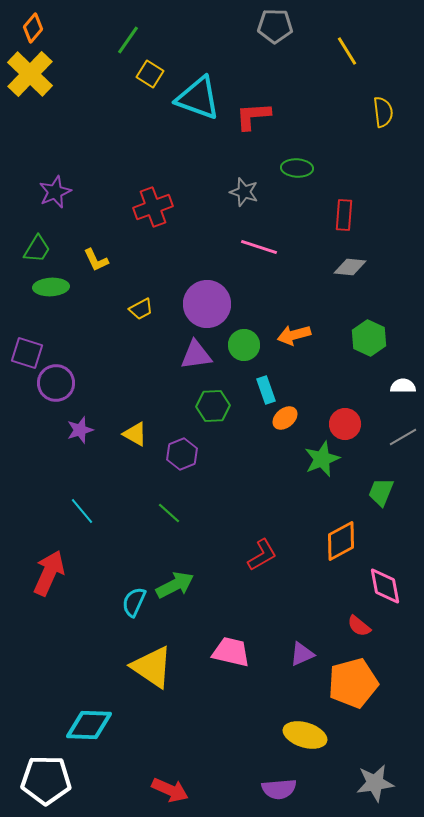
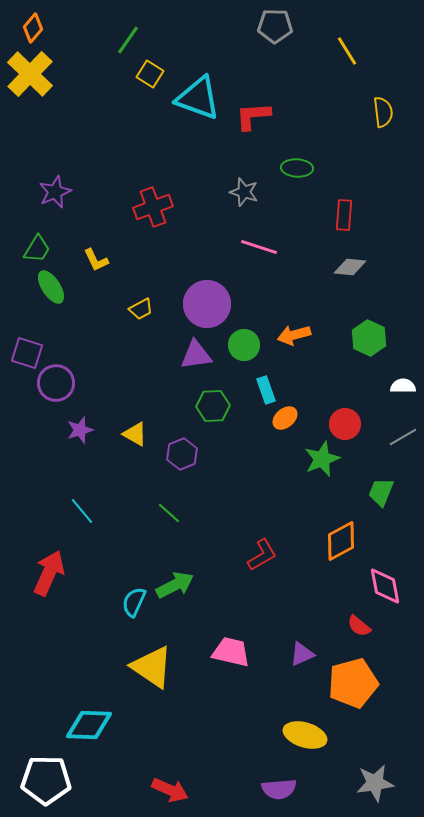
green ellipse at (51, 287): rotated 60 degrees clockwise
